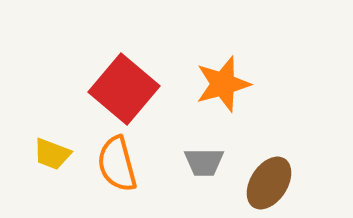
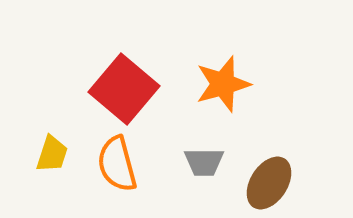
yellow trapezoid: rotated 93 degrees counterclockwise
